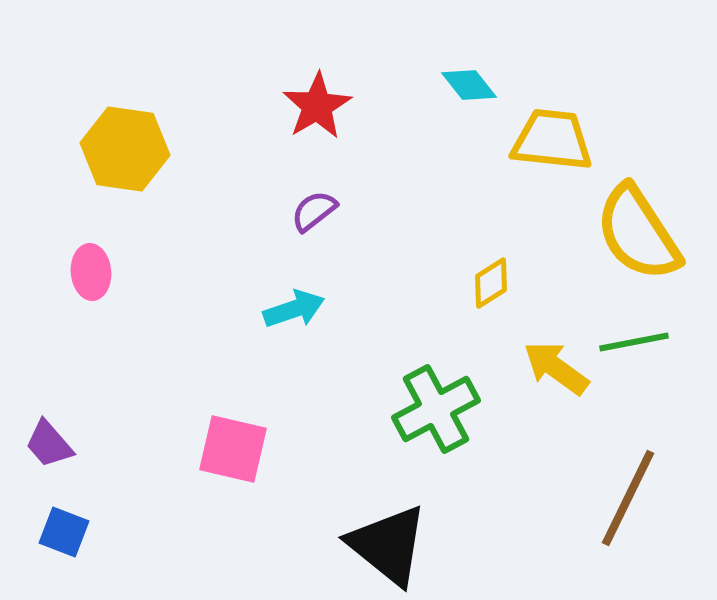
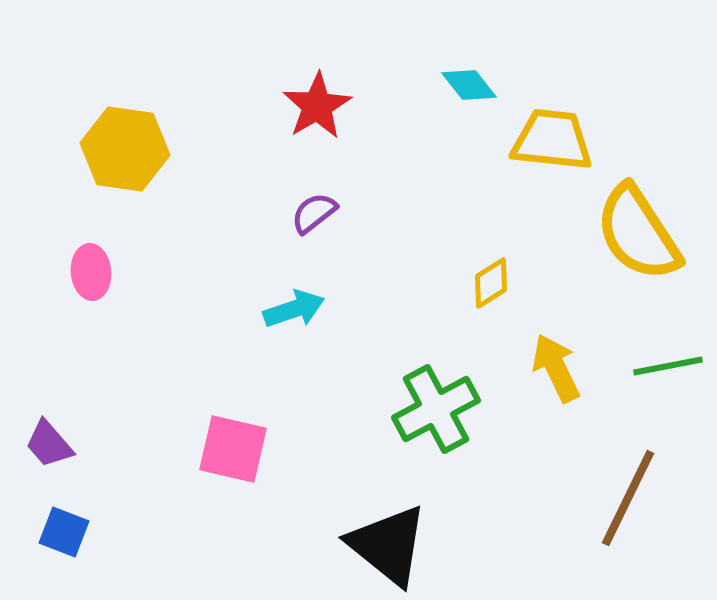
purple semicircle: moved 2 px down
green line: moved 34 px right, 24 px down
yellow arrow: rotated 28 degrees clockwise
